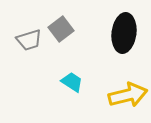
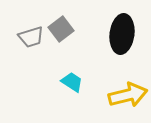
black ellipse: moved 2 px left, 1 px down
gray trapezoid: moved 2 px right, 3 px up
